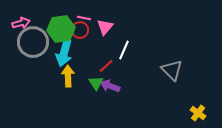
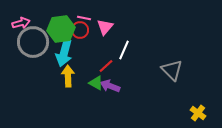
green triangle: rotated 28 degrees counterclockwise
